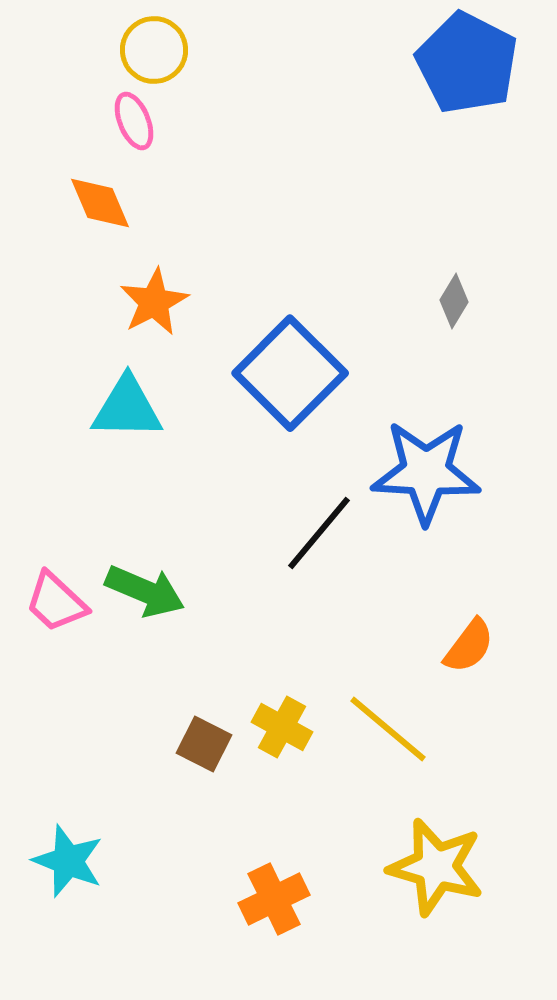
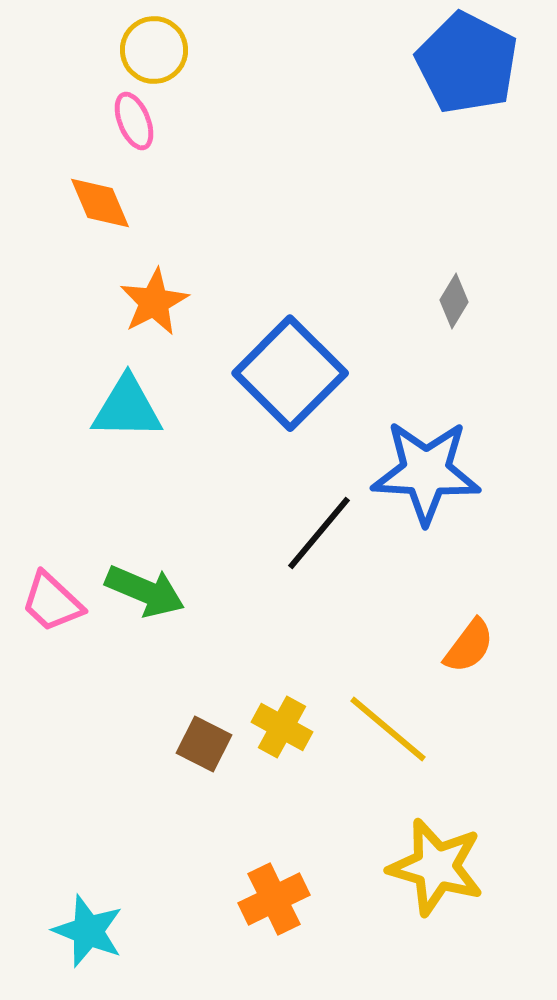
pink trapezoid: moved 4 px left
cyan star: moved 20 px right, 70 px down
